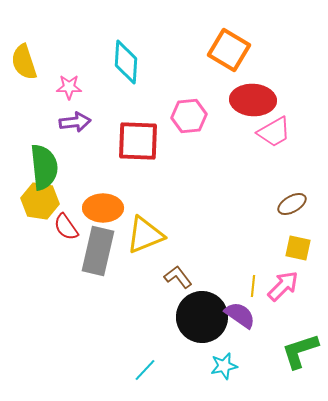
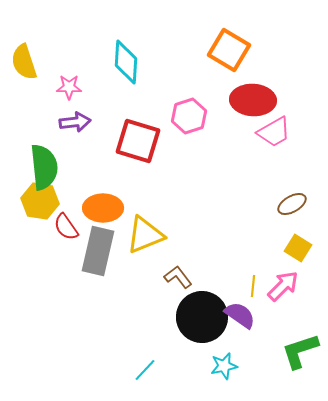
pink hexagon: rotated 12 degrees counterclockwise
red square: rotated 15 degrees clockwise
yellow square: rotated 20 degrees clockwise
